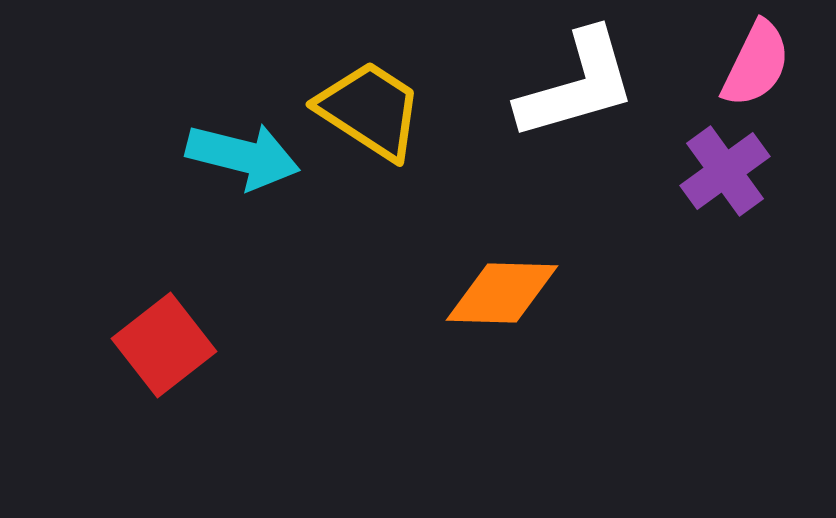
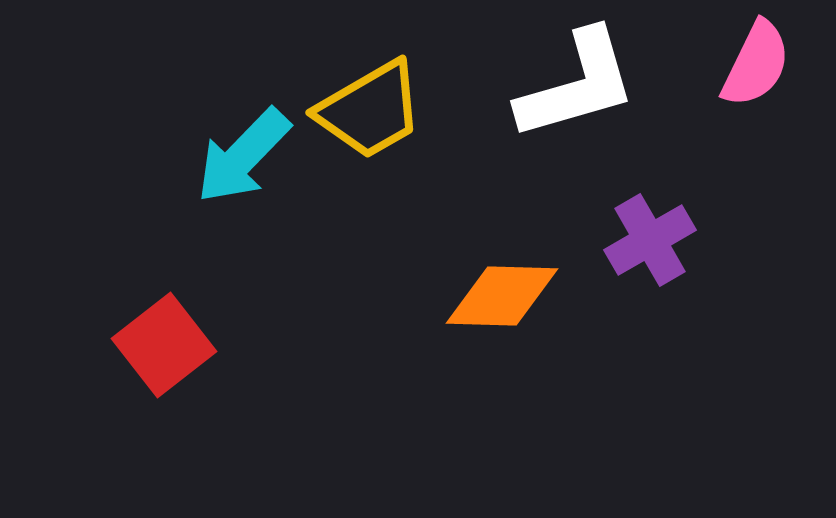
yellow trapezoid: rotated 117 degrees clockwise
cyan arrow: rotated 120 degrees clockwise
purple cross: moved 75 px left, 69 px down; rotated 6 degrees clockwise
orange diamond: moved 3 px down
